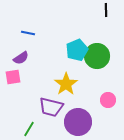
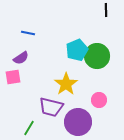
pink circle: moved 9 px left
green line: moved 1 px up
